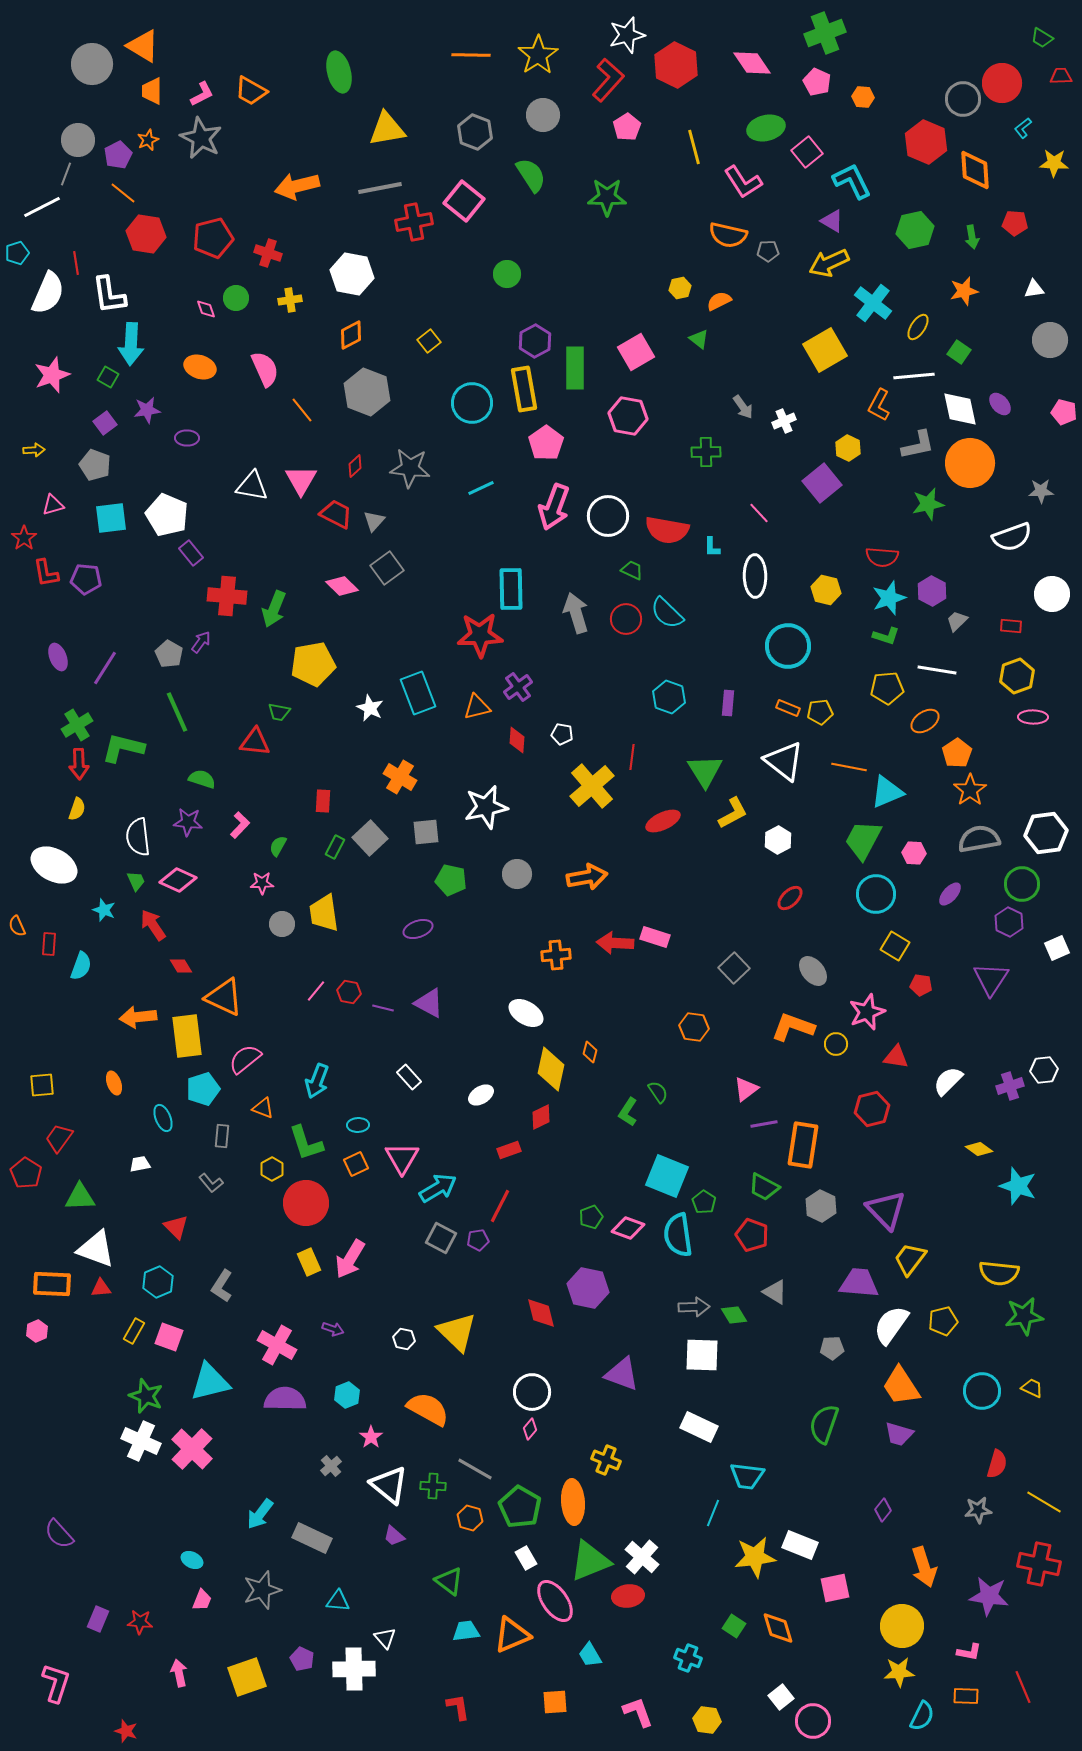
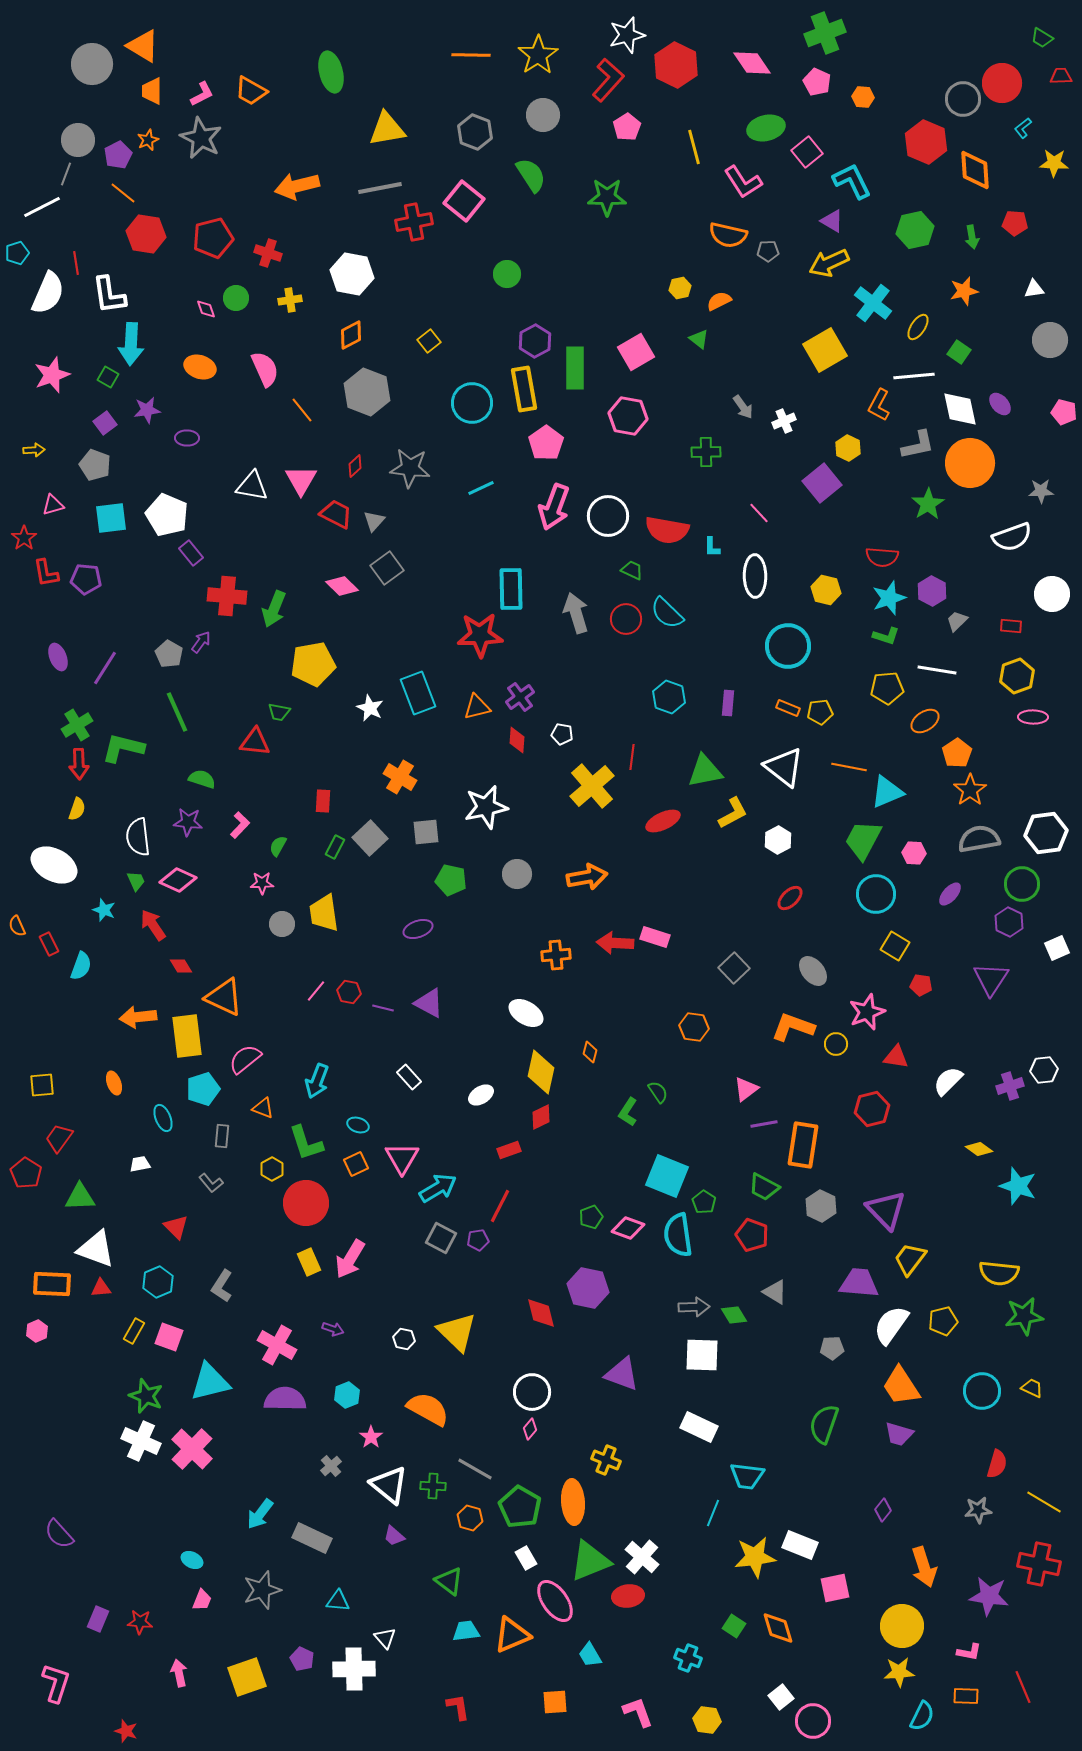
green ellipse at (339, 72): moved 8 px left
green star at (928, 504): rotated 20 degrees counterclockwise
purple cross at (518, 687): moved 2 px right, 10 px down
white triangle at (784, 761): moved 6 px down
green triangle at (705, 771): rotated 51 degrees clockwise
red rectangle at (49, 944): rotated 30 degrees counterclockwise
yellow diamond at (551, 1069): moved 10 px left, 3 px down
cyan ellipse at (358, 1125): rotated 20 degrees clockwise
